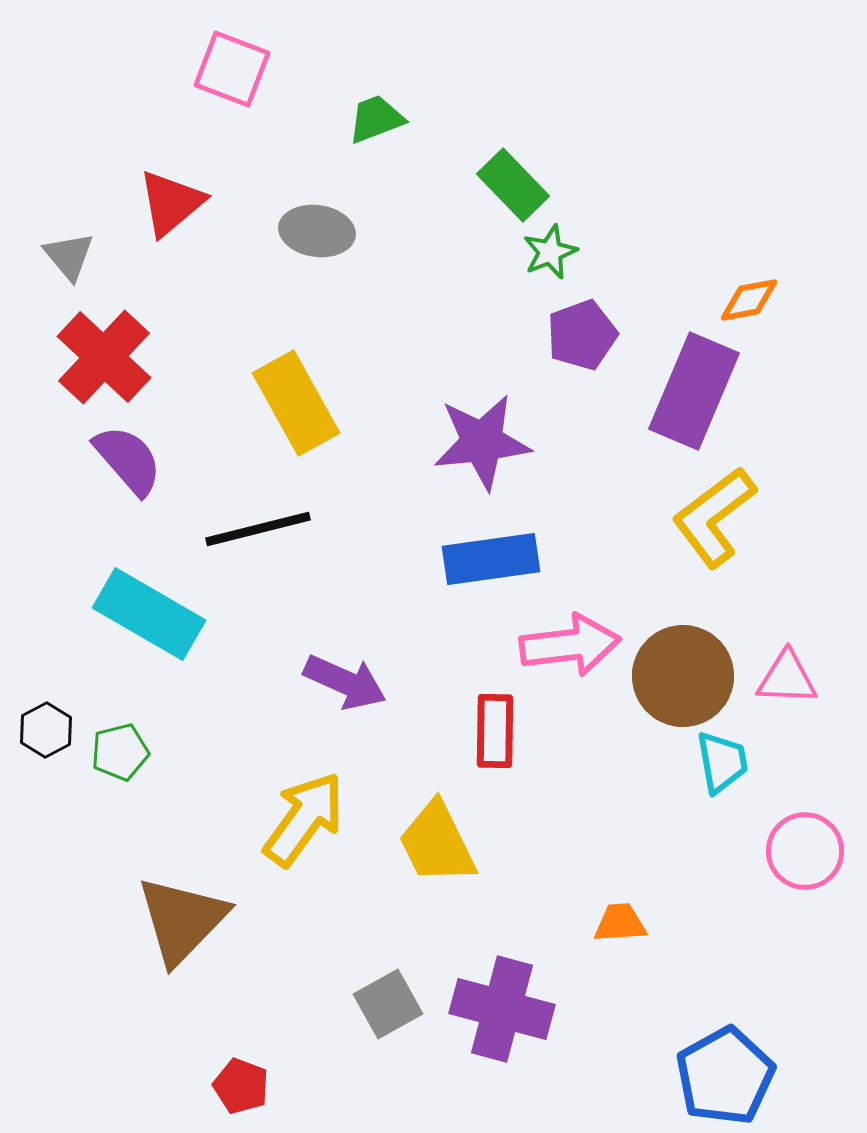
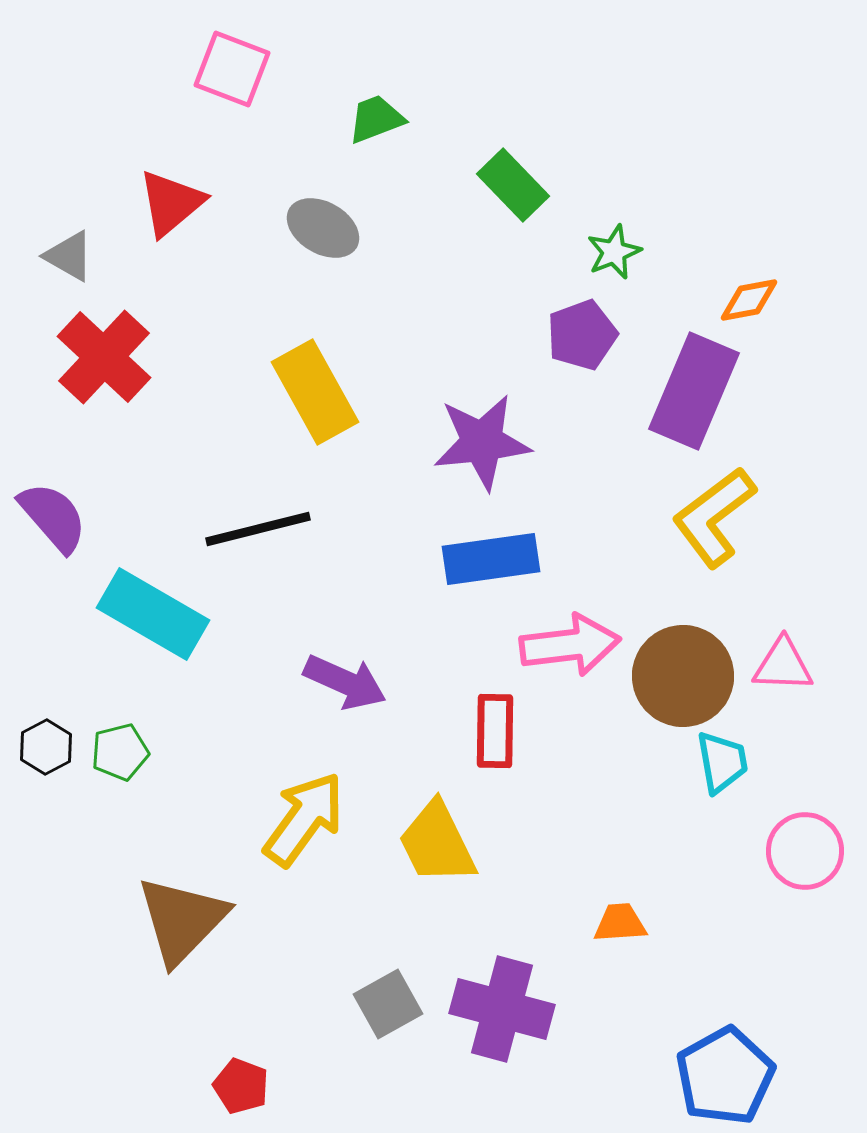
gray ellipse: moved 6 px right, 3 px up; rotated 22 degrees clockwise
green star: moved 64 px right
gray triangle: rotated 20 degrees counterclockwise
yellow rectangle: moved 19 px right, 11 px up
purple semicircle: moved 75 px left, 57 px down
cyan rectangle: moved 4 px right
pink triangle: moved 4 px left, 13 px up
black hexagon: moved 17 px down
